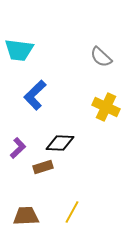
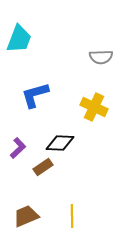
cyan trapezoid: moved 11 px up; rotated 76 degrees counterclockwise
gray semicircle: rotated 45 degrees counterclockwise
blue L-shape: rotated 28 degrees clockwise
yellow cross: moved 12 px left
brown rectangle: rotated 18 degrees counterclockwise
yellow line: moved 4 px down; rotated 30 degrees counterclockwise
brown trapezoid: rotated 20 degrees counterclockwise
